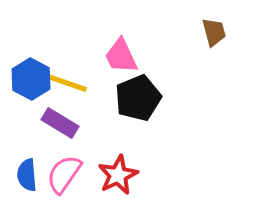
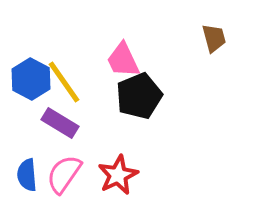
brown trapezoid: moved 6 px down
pink trapezoid: moved 2 px right, 4 px down
yellow line: rotated 36 degrees clockwise
black pentagon: moved 1 px right, 2 px up
